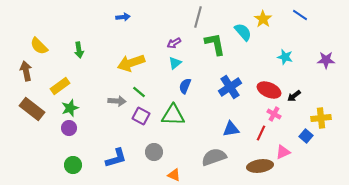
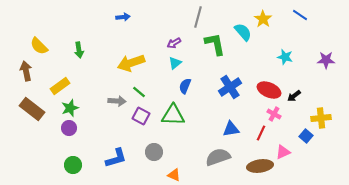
gray semicircle: moved 4 px right
